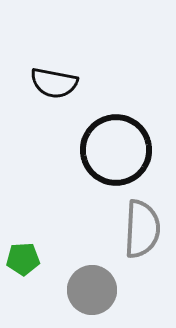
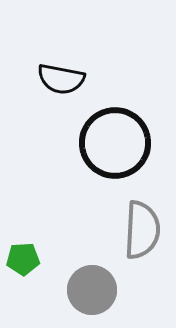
black semicircle: moved 7 px right, 4 px up
black circle: moved 1 px left, 7 px up
gray semicircle: moved 1 px down
